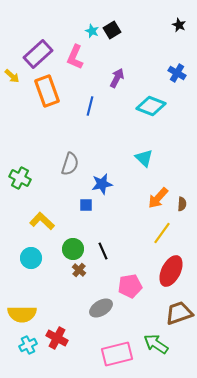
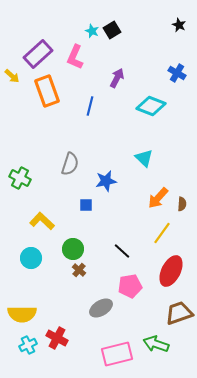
blue star: moved 4 px right, 3 px up
black line: moved 19 px right; rotated 24 degrees counterclockwise
green arrow: rotated 15 degrees counterclockwise
